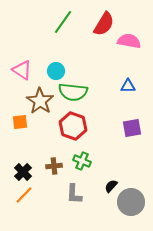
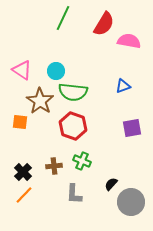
green line: moved 4 px up; rotated 10 degrees counterclockwise
blue triangle: moved 5 px left; rotated 21 degrees counterclockwise
orange square: rotated 14 degrees clockwise
black semicircle: moved 2 px up
